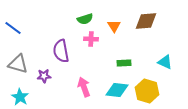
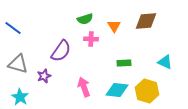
purple semicircle: rotated 135 degrees counterclockwise
purple star: rotated 16 degrees counterclockwise
